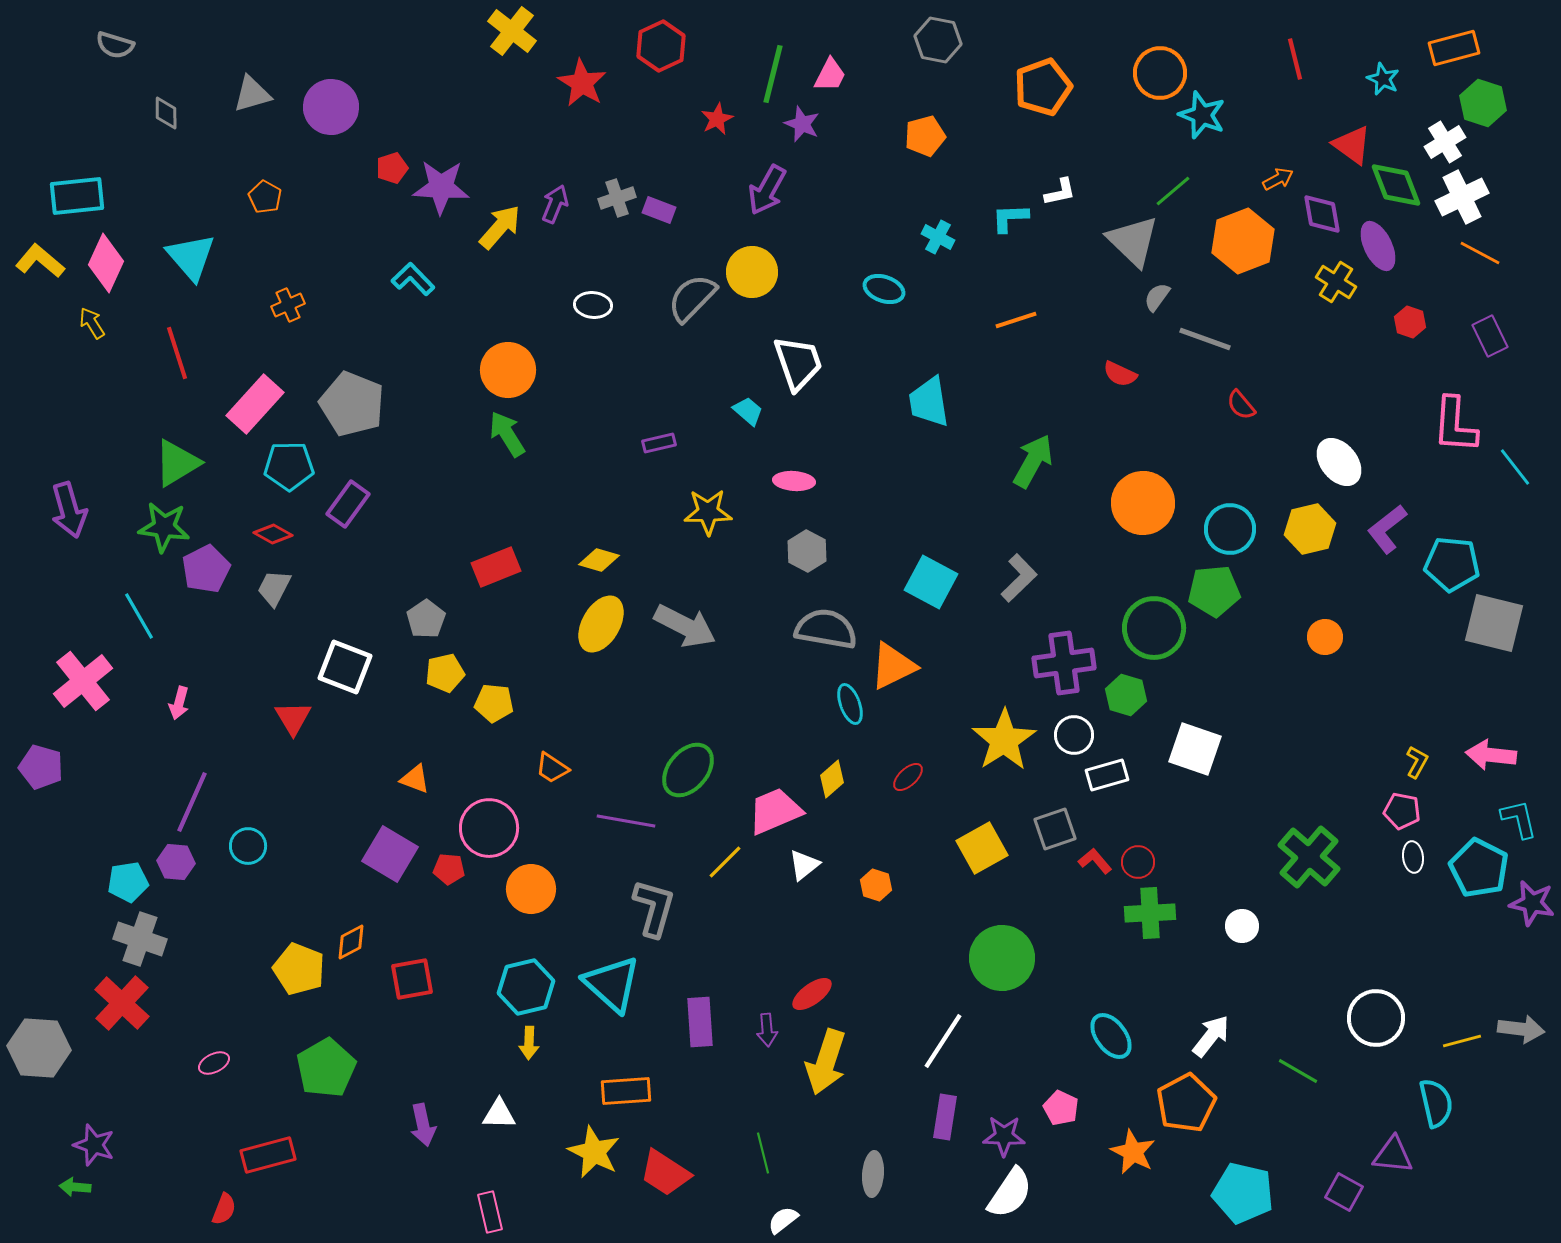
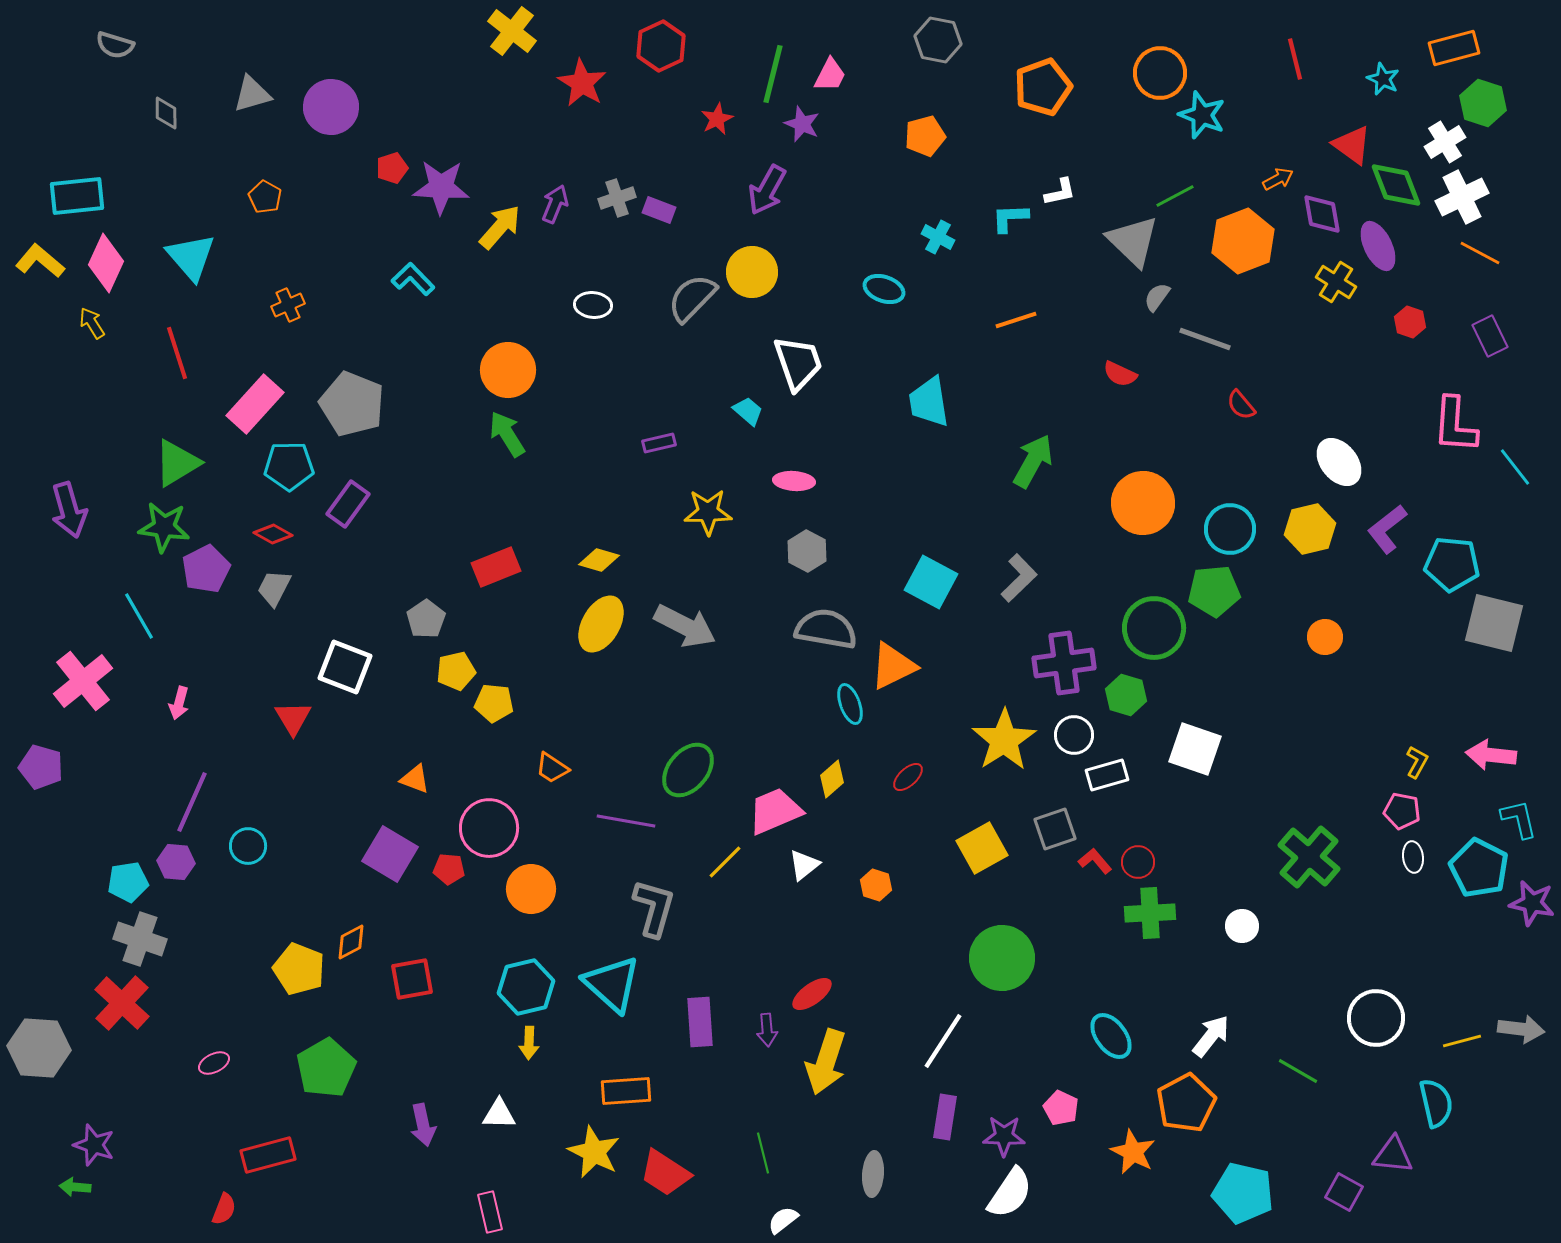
green line at (1173, 191): moved 2 px right, 5 px down; rotated 12 degrees clockwise
yellow pentagon at (445, 673): moved 11 px right, 2 px up
